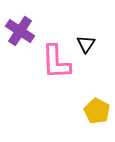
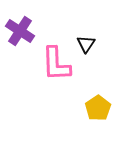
pink L-shape: moved 2 px down
yellow pentagon: moved 1 px right, 3 px up; rotated 10 degrees clockwise
